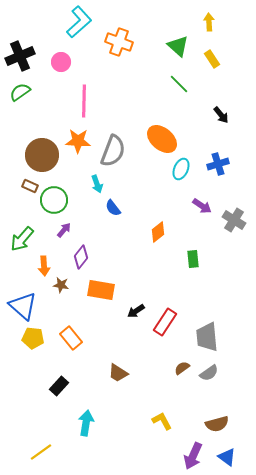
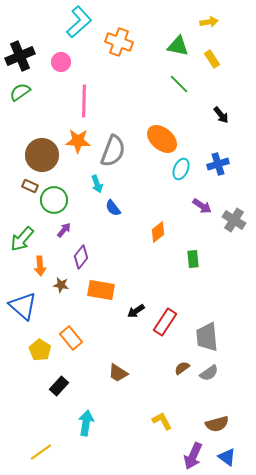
yellow arrow at (209, 22): rotated 84 degrees clockwise
green triangle at (178, 46): rotated 30 degrees counterclockwise
orange arrow at (44, 266): moved 4 px left
yellow pentagon at (33, 338): moved 7 px right, 12 px down; rotated 25 degrees clockwise
